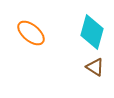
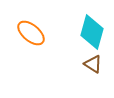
brown triangle: moved 2 px left, 3 px up
